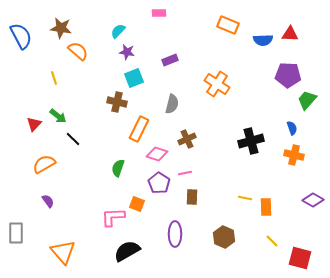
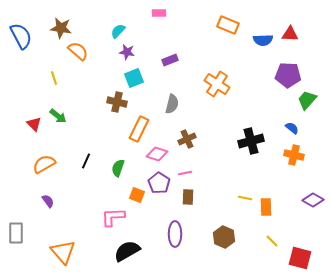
red triangle at (34, 124): rotated 28 degrees counterclockwise
blue semicircle at (292, 128): rotated 32 degrees counterclockwise
black line at (73, 139): moved 13 px right, 22 px down; rotated 70 degrees clockwise
brown rectangle at (192, 197): moved 4 px left
orange square at (137, 204): moved 9 px up
